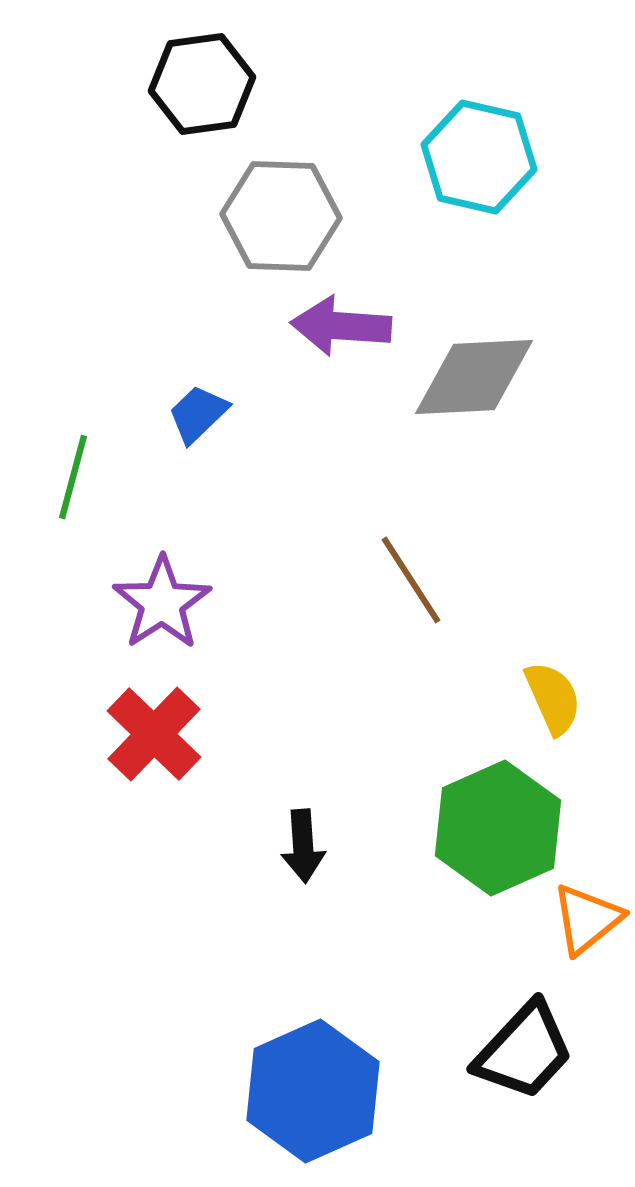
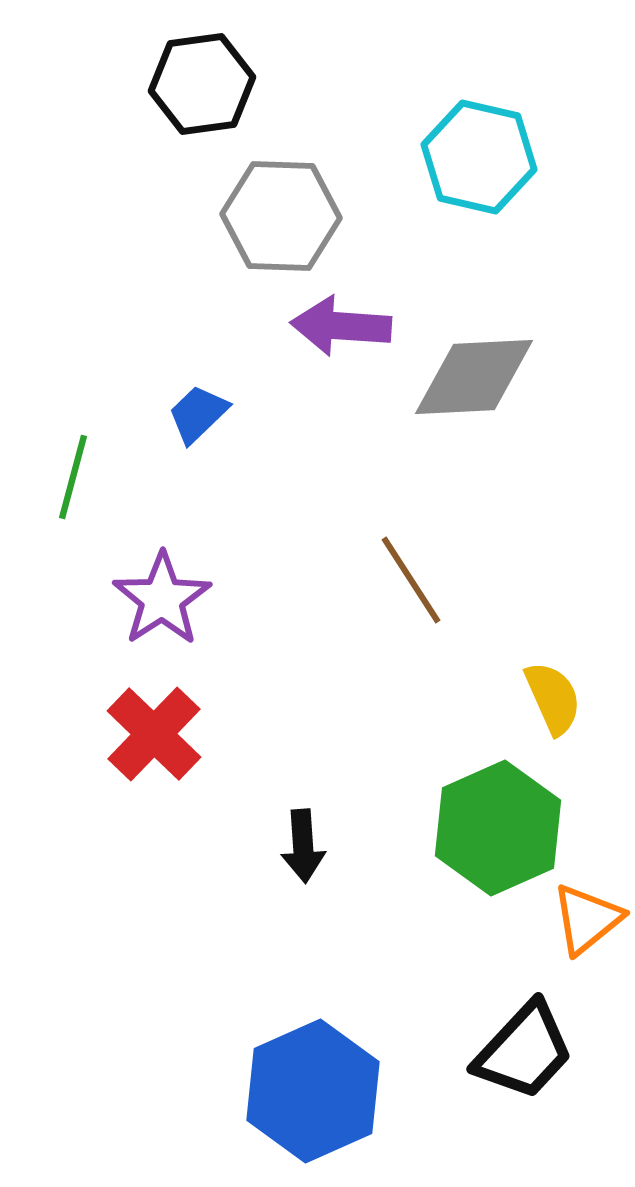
purple star: moved 4 px up
